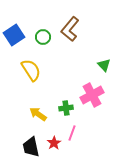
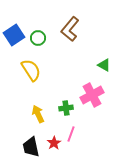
green circle: moved 5 px left, 1 px down
green triangle: rotated 16 degrees counterclockwise
yellow arrow: rotated 30 degrees clockwise
pink line: moved 1 px left, 1 px down
